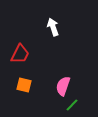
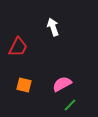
red trapezoid: moved 2 px left, 7 px up
pink semicircle: moved 1 px left, 2 px up; rotated 42 degrees clockwise
green line: moved 2 px left
